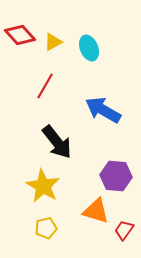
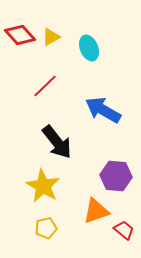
yellow triangle: moved 2 px left, 5 px up
red line: rotated 16 degrees clockwise
orange triangle: rotated 36 degrees counterclockwise
red trapezoid: rotated 95 degrees clockwise
